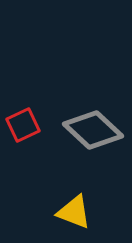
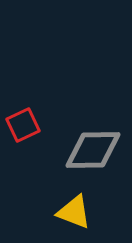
gray diamond: moved 20 px down; rotated 44 degrees counterclockwise
